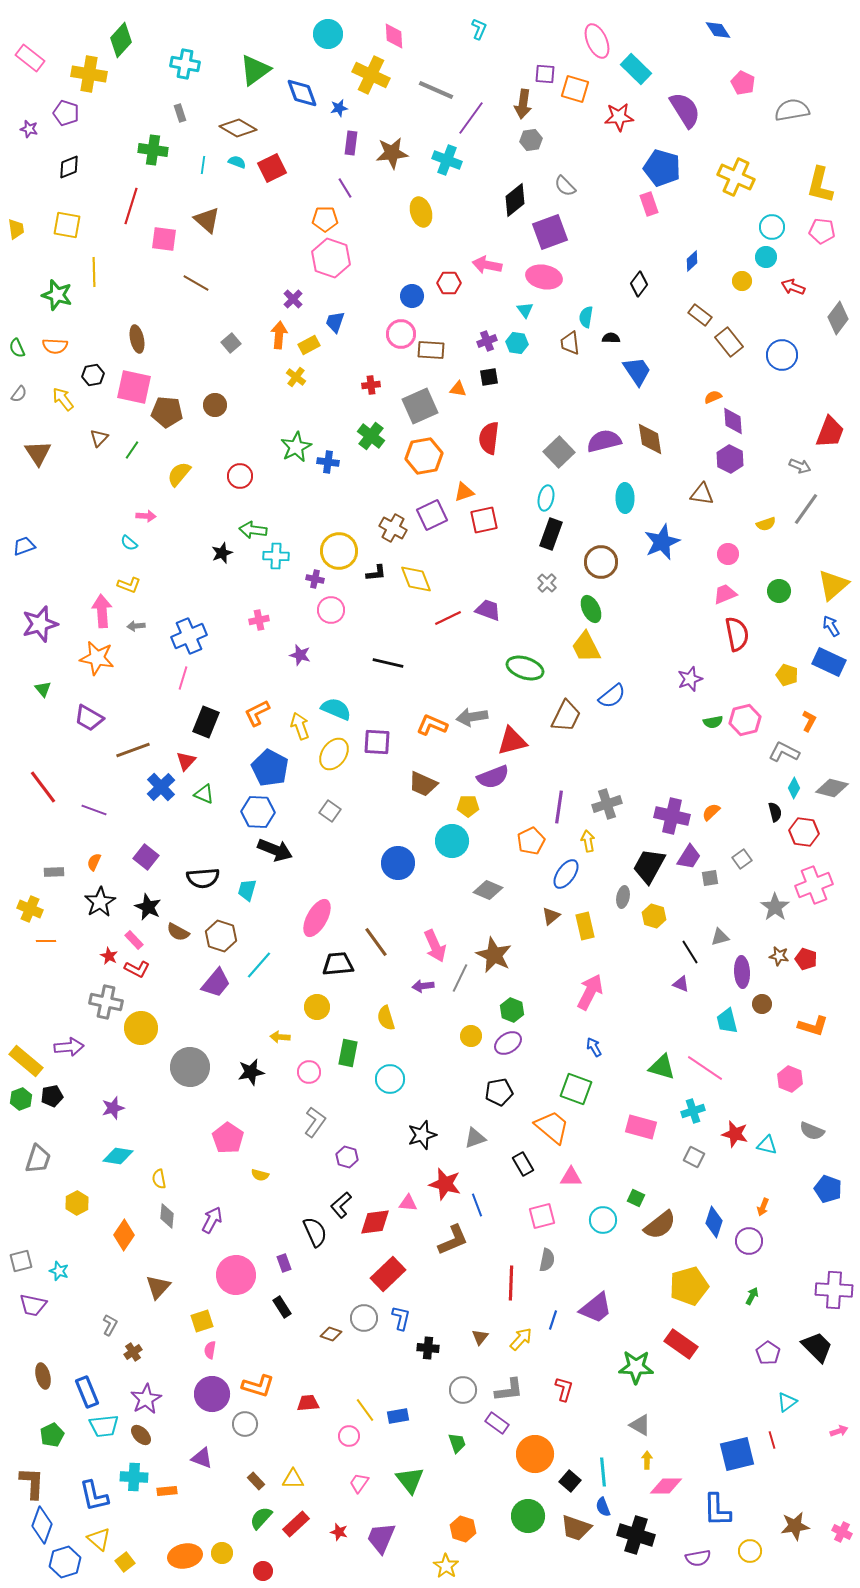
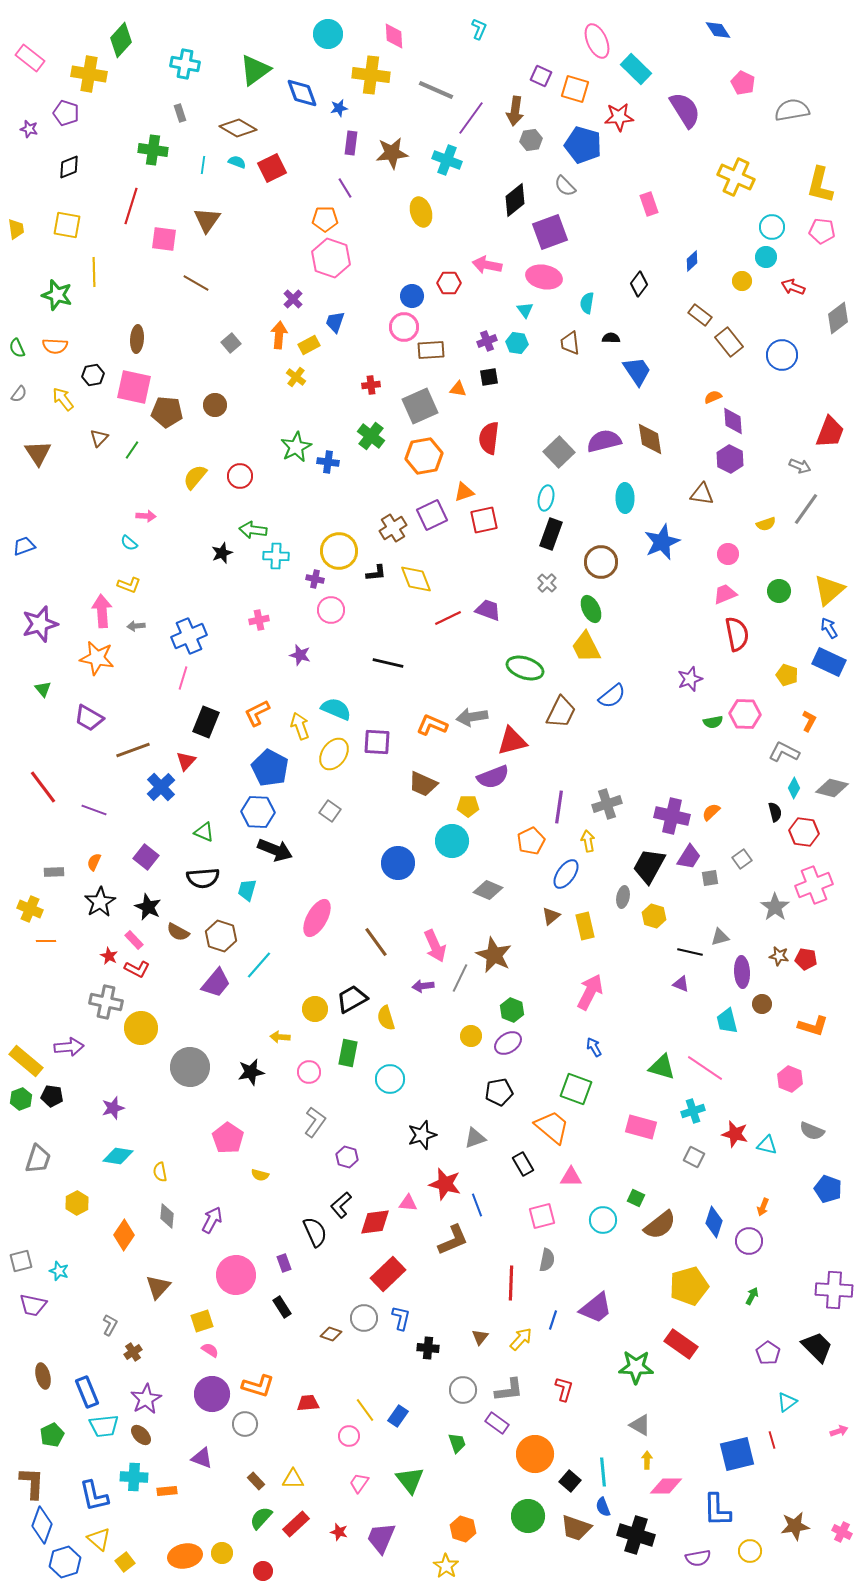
purple square at (545, 74): moved 4 px left, 2 px down; rotated 20 degrees clockwise
yellow cross at (371, 75): rotated 18 degrees counterclockwise
brown arrow at (523, 104): moved 8 px left, 7 px down
blue pentagon at (662, 168): moved 79 px left, 23 px up
brown triangle at (207, 220): rotated 24 degrees clockwise
cyan semicircle at (586, 317): moved 1 px right, 14 px up
gray diamond at (838, 318): rotated 16 degrees clockwise
pink circle at (401, 334): moved 3 px right, 7 px up
brown ellipse at (137, 339): rotated 16 degrees clockwise
brown rectangle at (431, 350): rotated 8 degrees counterclockwise
yellow semicircle at (179, 474): moved 16 px right, 3 px down
brown cross at (393, 528): rotated 28 degrees clockwise
yellow triangle at (833, 585): moved 4 px left, 5 px down
blue arrow at (831, 626): moved 2 px left, 2 px down
brown trapezoid at (566, 716): moved 5 px left, 4 px up
pink hexagon at (745, 720): moved 6 px up; rotated 16 degrees clockwise
green triangle at (204, 794): moved 38 px down
black line at (690, 952): rotated 45 degrees counterclockwise
red pentagon at (806, 959): rotated 10 degrees counterclockwise
black trapezoid at (338, 964): moved 14 px right, 35 px down; rotated 24 degrees counterclockwise
yellow circle at (317, 1007): moved 2 px left, 2 px down
black pentagon at (52, 1096): rotated 20 degrees clockwise
yellow semicircle at (159, 1179): moved 1 px right, 7 px up
pink semicircle at (210, 1350): rotated 114 degrees clockwise
blue rectangle at (398, 1416): rotated 45 degrees counterclockwise
